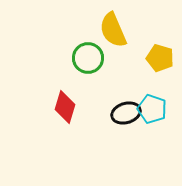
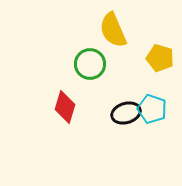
green circle: moved 2 px right, 6 px down
